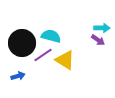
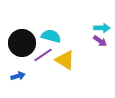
purple arrow: moved 2 px right, 1 px down
